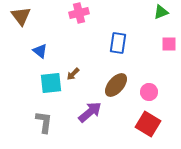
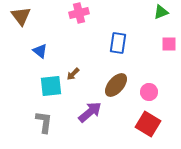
cyan square: moved 3 px down
